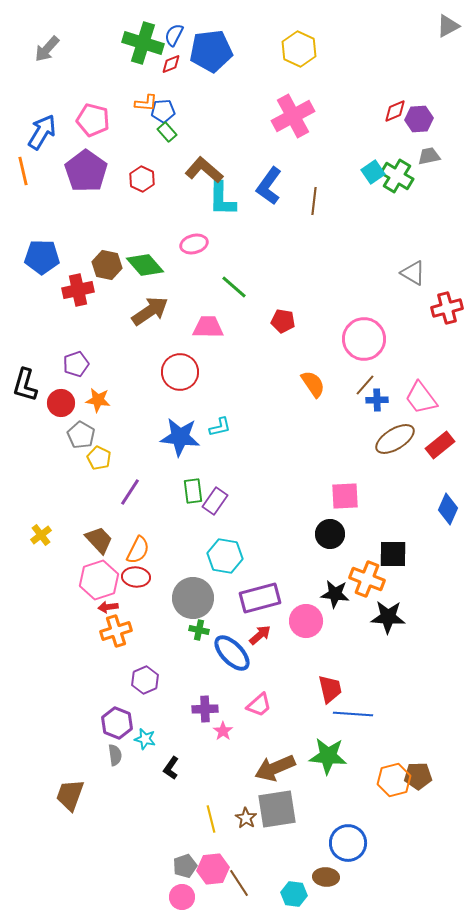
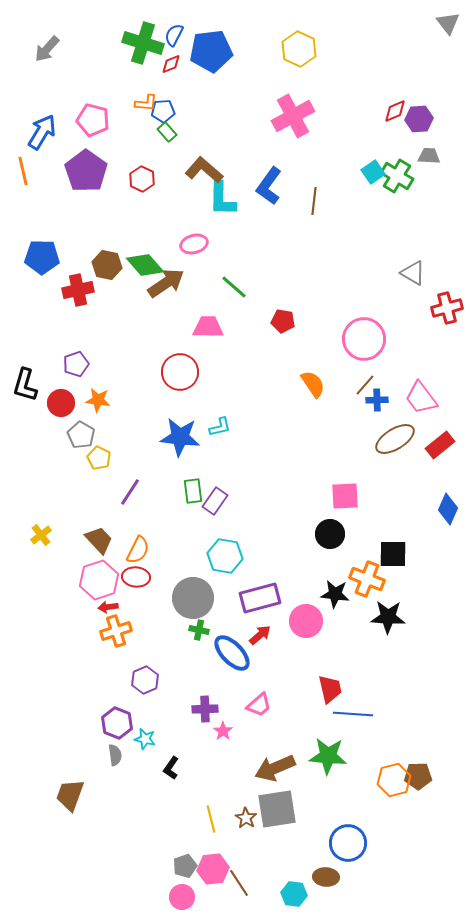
gray triangle at (448, 26): moved 3 px up; rotated 40 degrees counterclockwise
gray trapezoid at (429, 156): rotated 15 degrees clockwise
brown arrow at (150, 311): moved 16 px right, 28 px up
